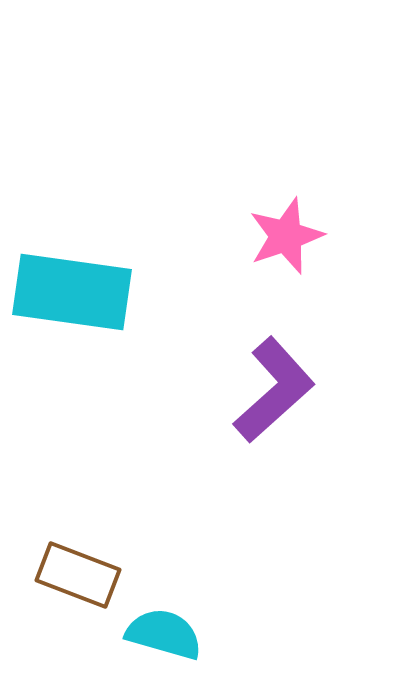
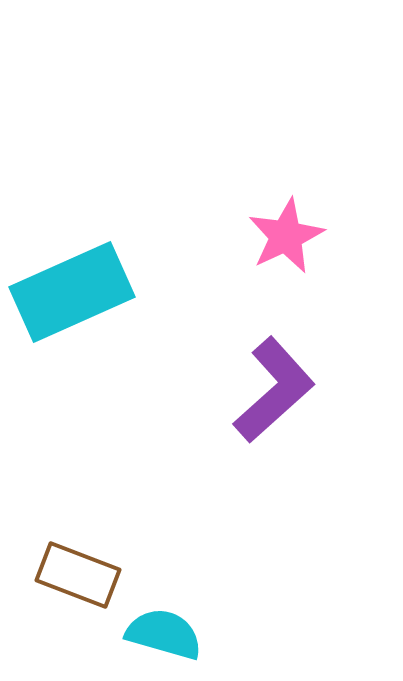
pink star: rotated 6 degrees counterclockwise
cyan rectangle: rotated 32 degrees counterclockwise
